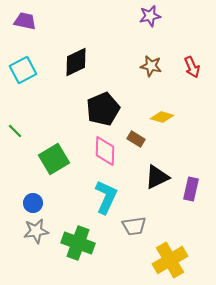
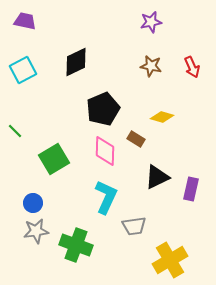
purple star: moved 1 px right, 6 px down
green cross: moved 2 px left, 2 px down
